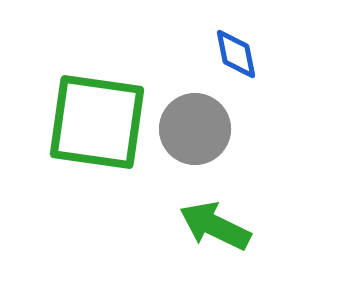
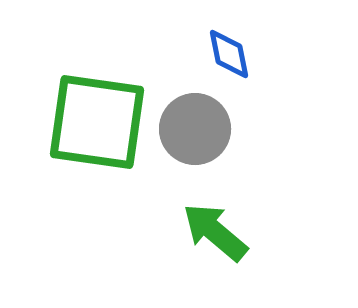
blue diamond: moved 7 px left
green arrow: moved 6 px down; rotated 14 degrees clockwise
